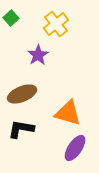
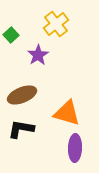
green square: moved 17 px down
brown ellipse: moved 1 px down
orange triangle: moved 1 px left
purple ellipse: rotated 32 degrees counterclockwise
